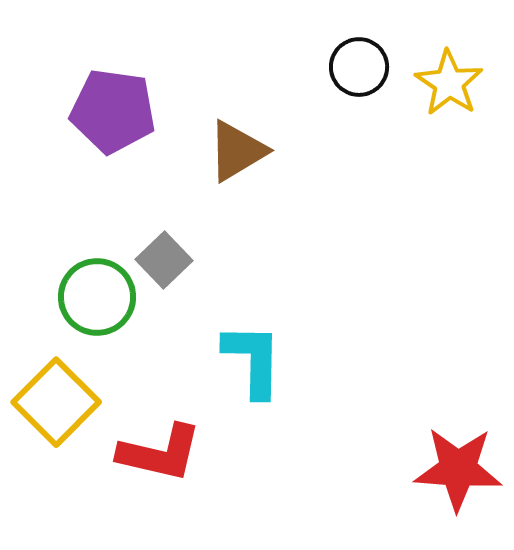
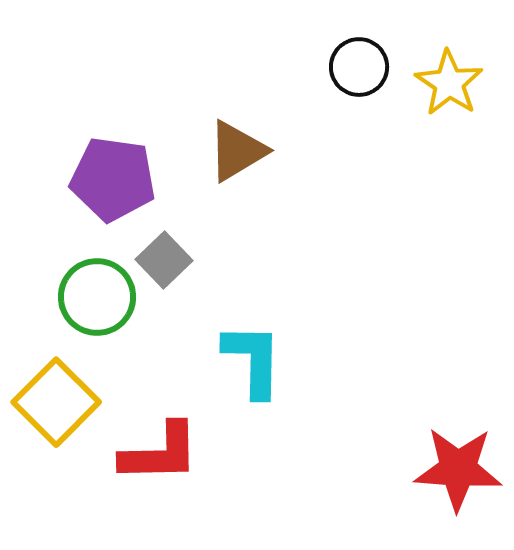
purple pentagon: moved 68 px down
red L-shape: rotated 14 degrees counterclockwise
